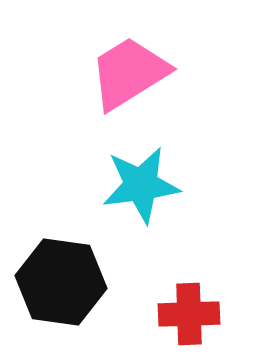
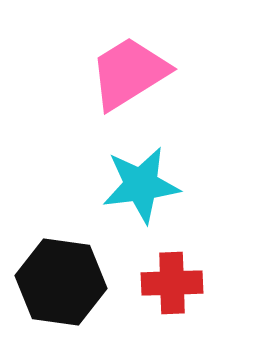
red cross: moved 17 px left, 31 px up
